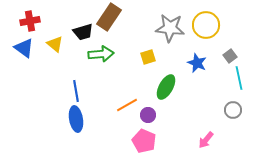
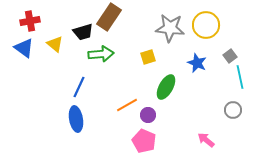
cyan line: moved 1 px right, 1 px up
blue line: moved 3 px right, 4 px up; rotated 35 degrees clockwise
pink arrow: rotated 90 degrees clockwise
